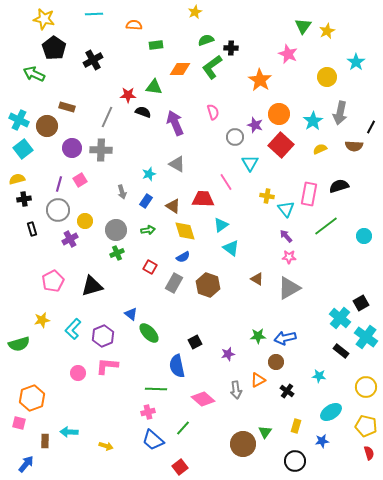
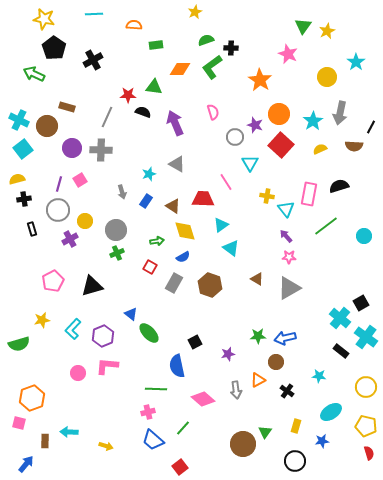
green arrow at (148, 230): moved 9 px right, 11 px down
brown hexagon at (208, 285): moved 2 px right
